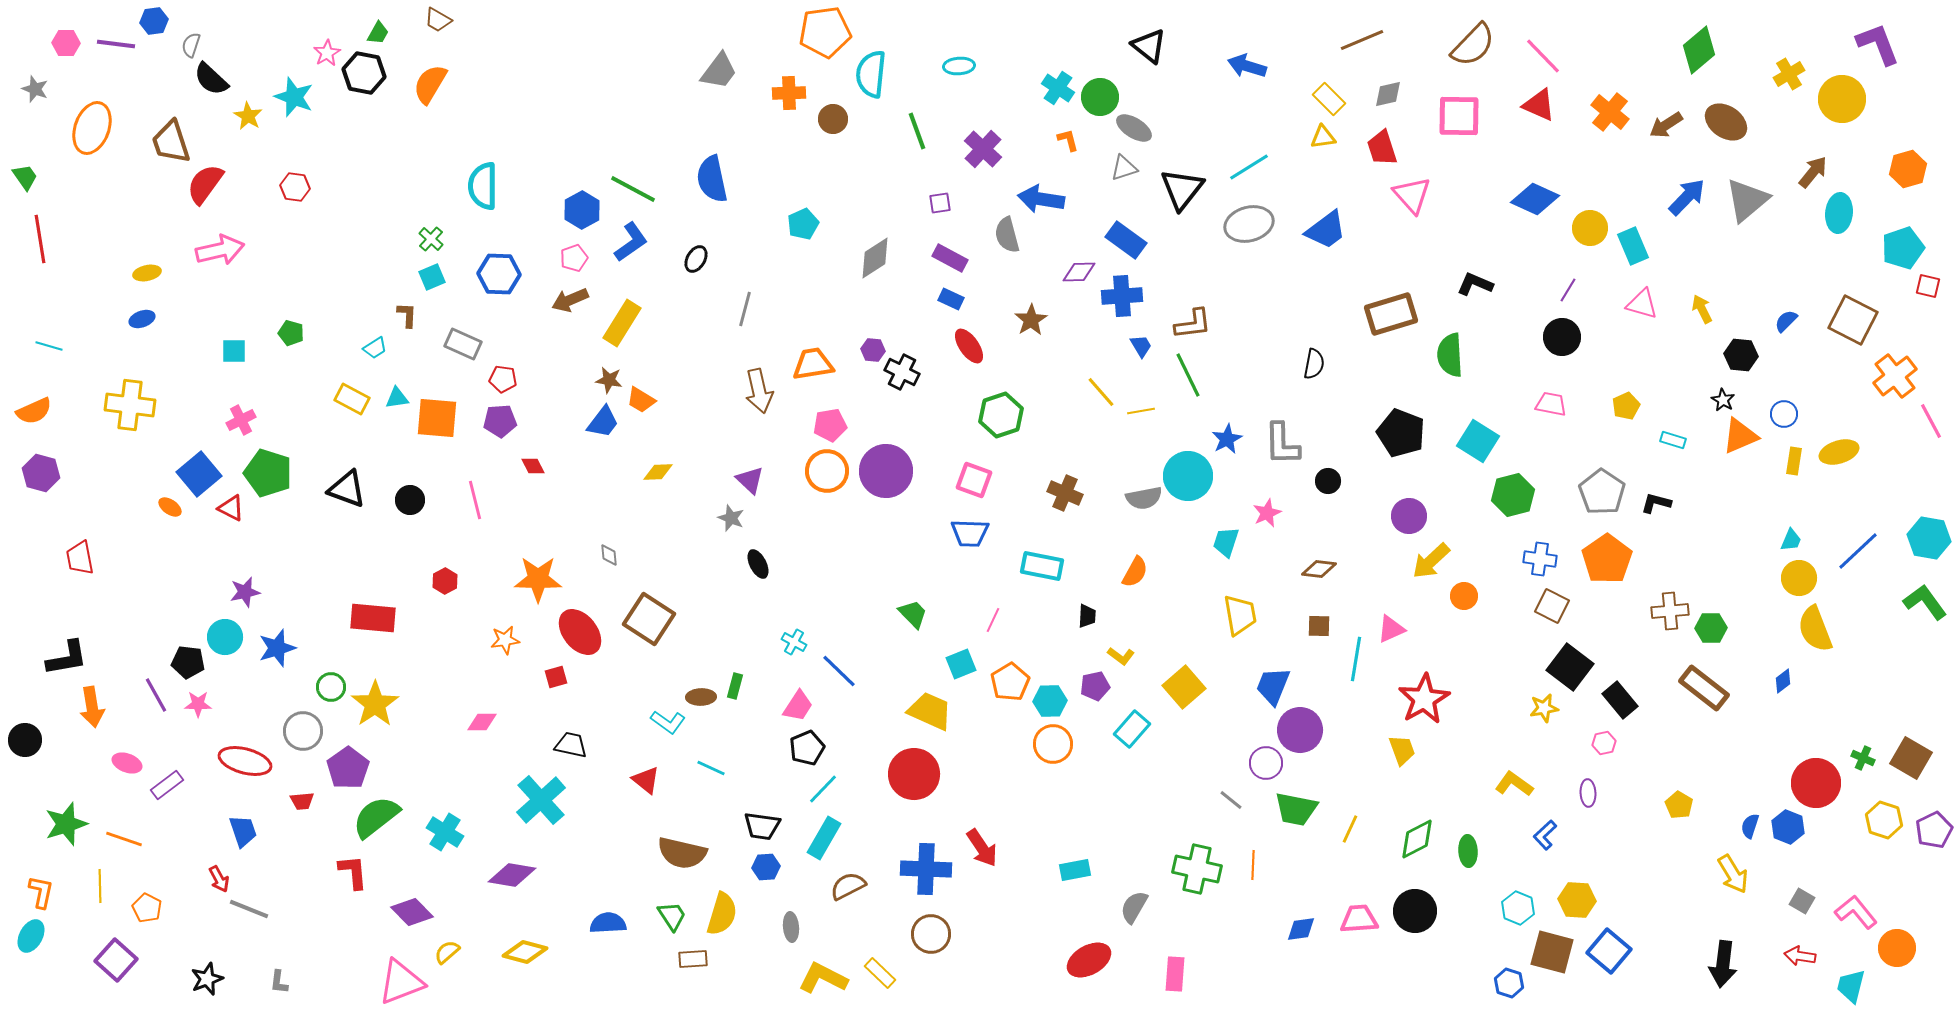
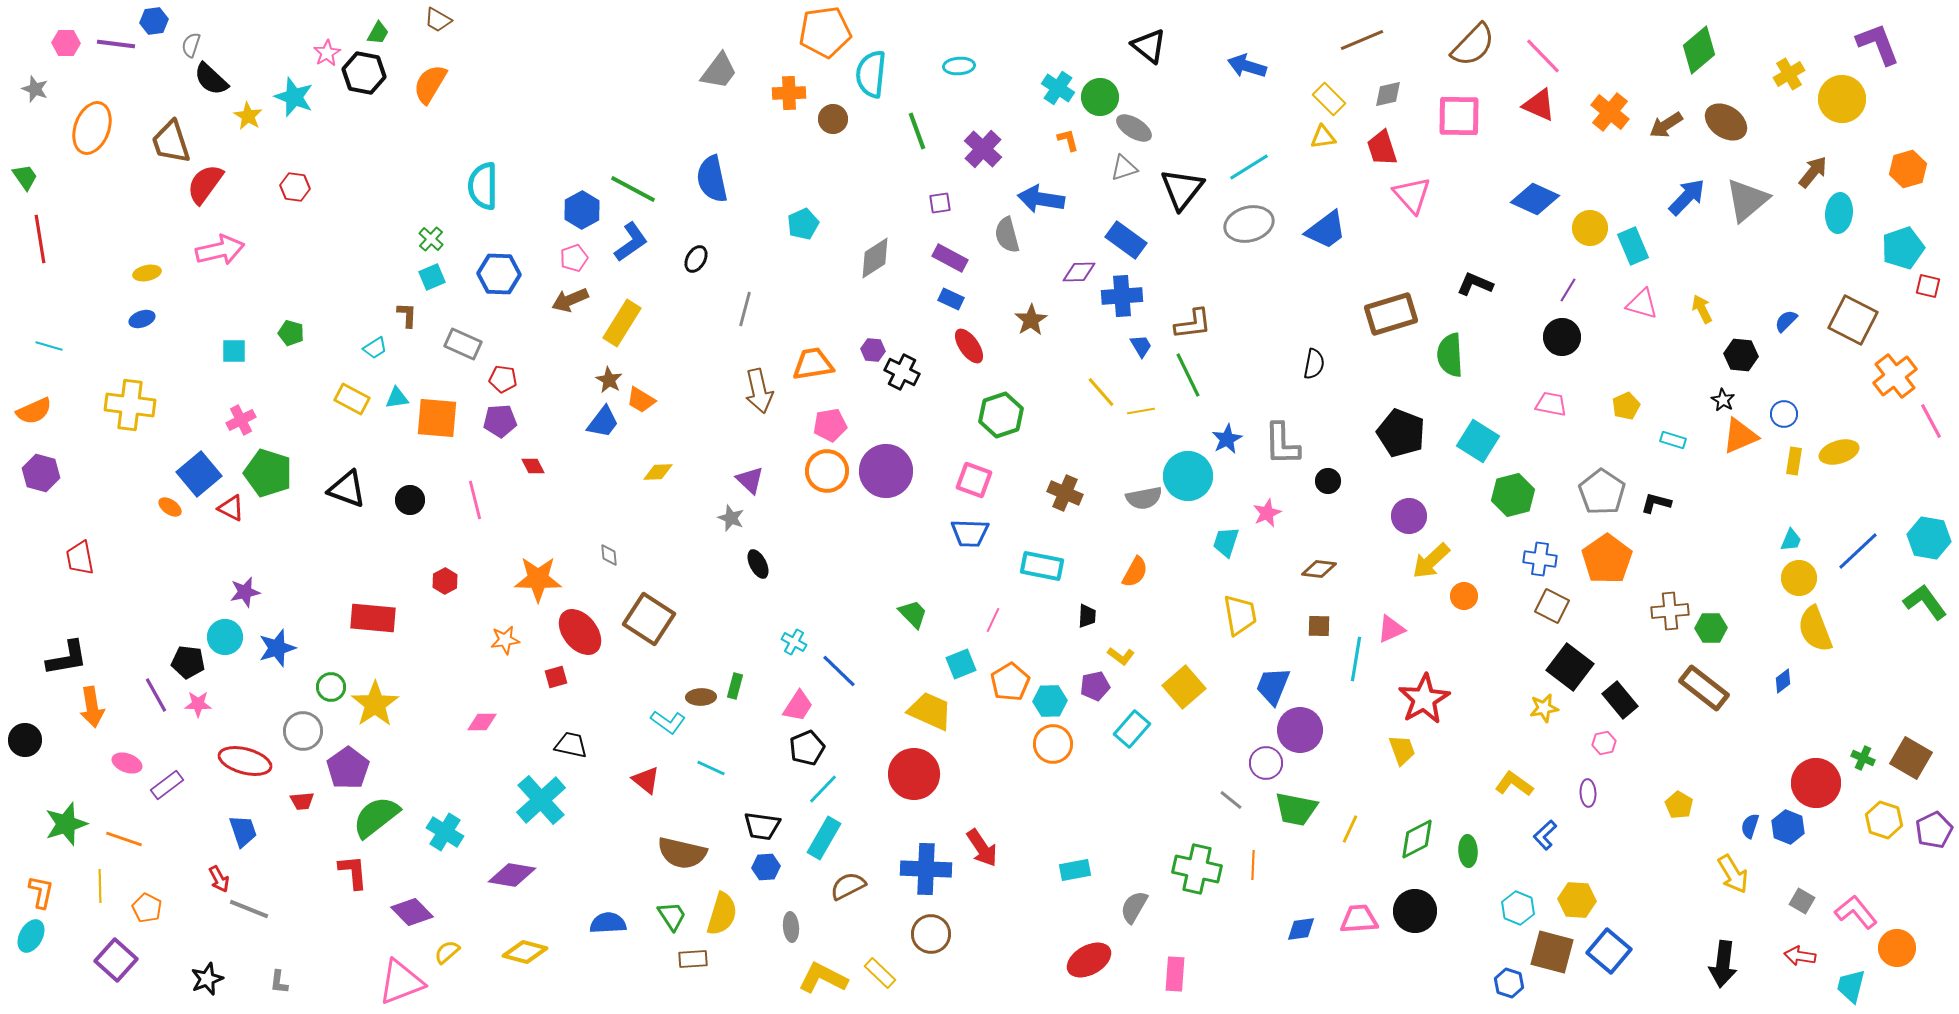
brown star at (609, 380): rotated 20 degrees clockwise
